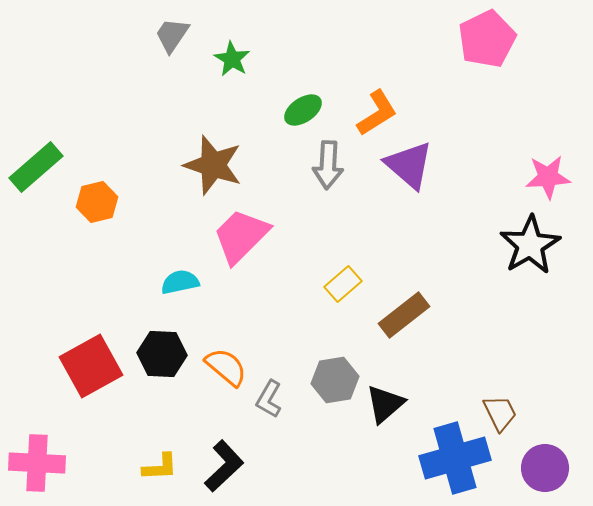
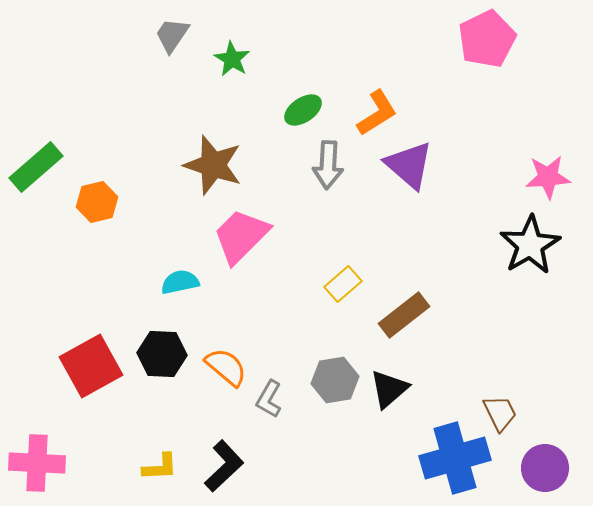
black triangle: moved 4 px right, 15 px up
